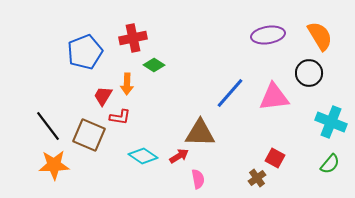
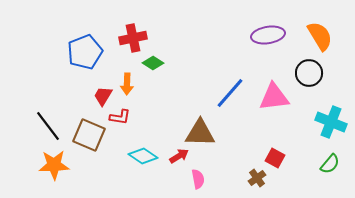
green diamond: moved 1 px left, 2 px up
